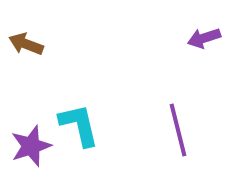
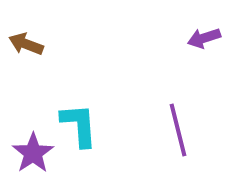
cyan L-shape: rotated 9 degrees clockwise
purple star: moved 2 px right, 7 px down; rotated 15 degrees counterclockwise
